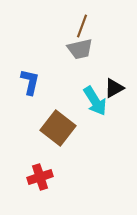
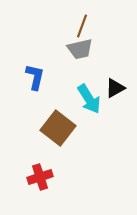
blue L-shape: moved 5 px right, 5 px up
black triangle: moved 1 px right
cyan arrow: moved 6 px left, 2 px up
